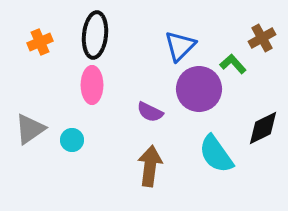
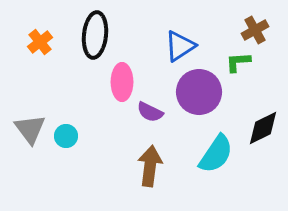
brown cross: moved 7 px left, 8 px up
orange cross: rotated 15 degrees counterclockwise
blue triangle: rotated 12 degrees clockwise
green L-shape: moved 5 px right, 2 px up; rotated 52 degrees counterclockwise
pink ellipse: moved 30 px right, 3 px up
purple circle: moved 3 px down
gray triangle: rotated 32 degrees counterclockwise
cyan circle: moved 6 px left, 4 px up
cyan semicircle: rotated 111 degrees counterclockwise
